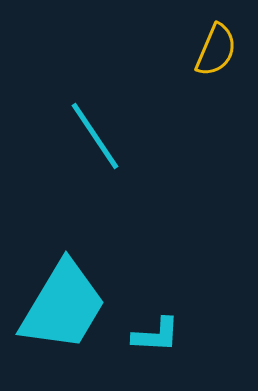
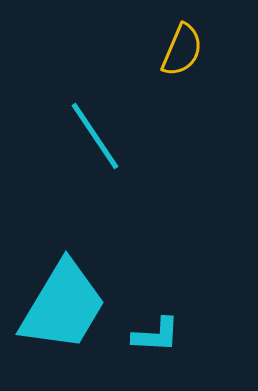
yellow semicircle: moved 34 px left
